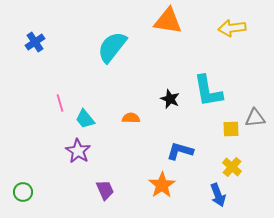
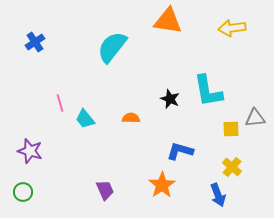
purple star: moved 48 px left; rotated 15 degrees counterclockwise
